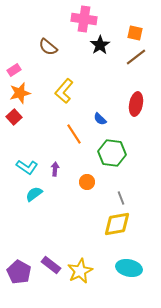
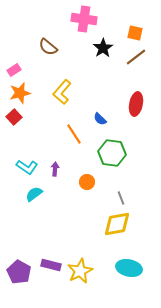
black star: moved 3 px right, 3 px down
yellow L-shape: moved 2 px left, 1 px down
purple rectangle: rotated 24 degrees counterclockwise
